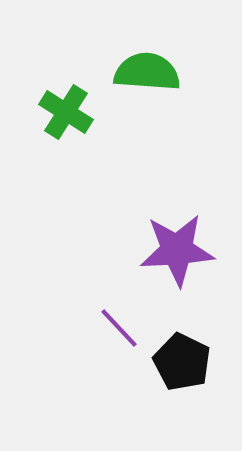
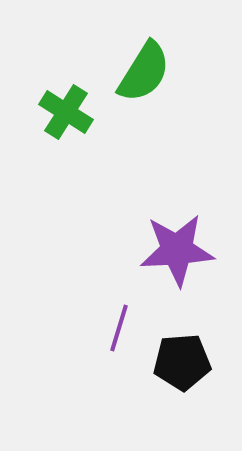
green semicircle: moved 3 px left; rotated 118 degrees clockwise
purple line: rotated 60 degrees clockwise
black pentagon: rotated 30 degrees counterclockwise
